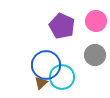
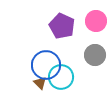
cyan circle: moved 1 px left
brown triangle: moved 1 px left; rotated 32 degrees counterclockwise
